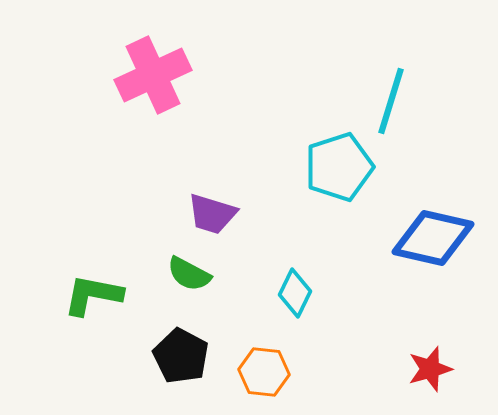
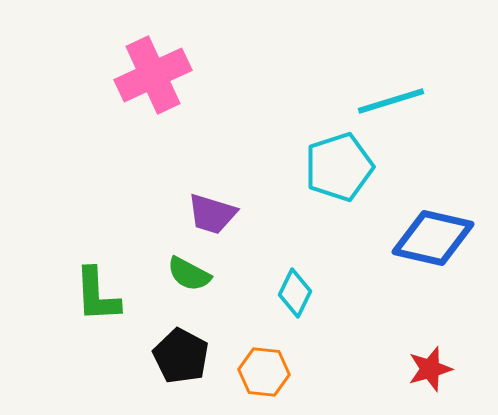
cyan line: rotated 56 degrees clockwise
green L-shape: moved 4 px right; rotated 104 degrees counterclockwise
